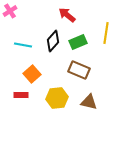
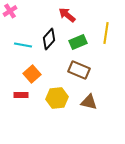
black diamond: moved 4 px left, 2 px up
